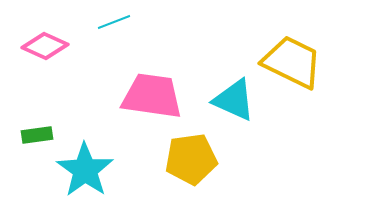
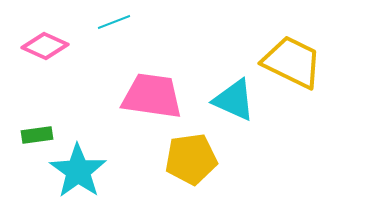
cyan star: moved 7 px left, 1 px down
